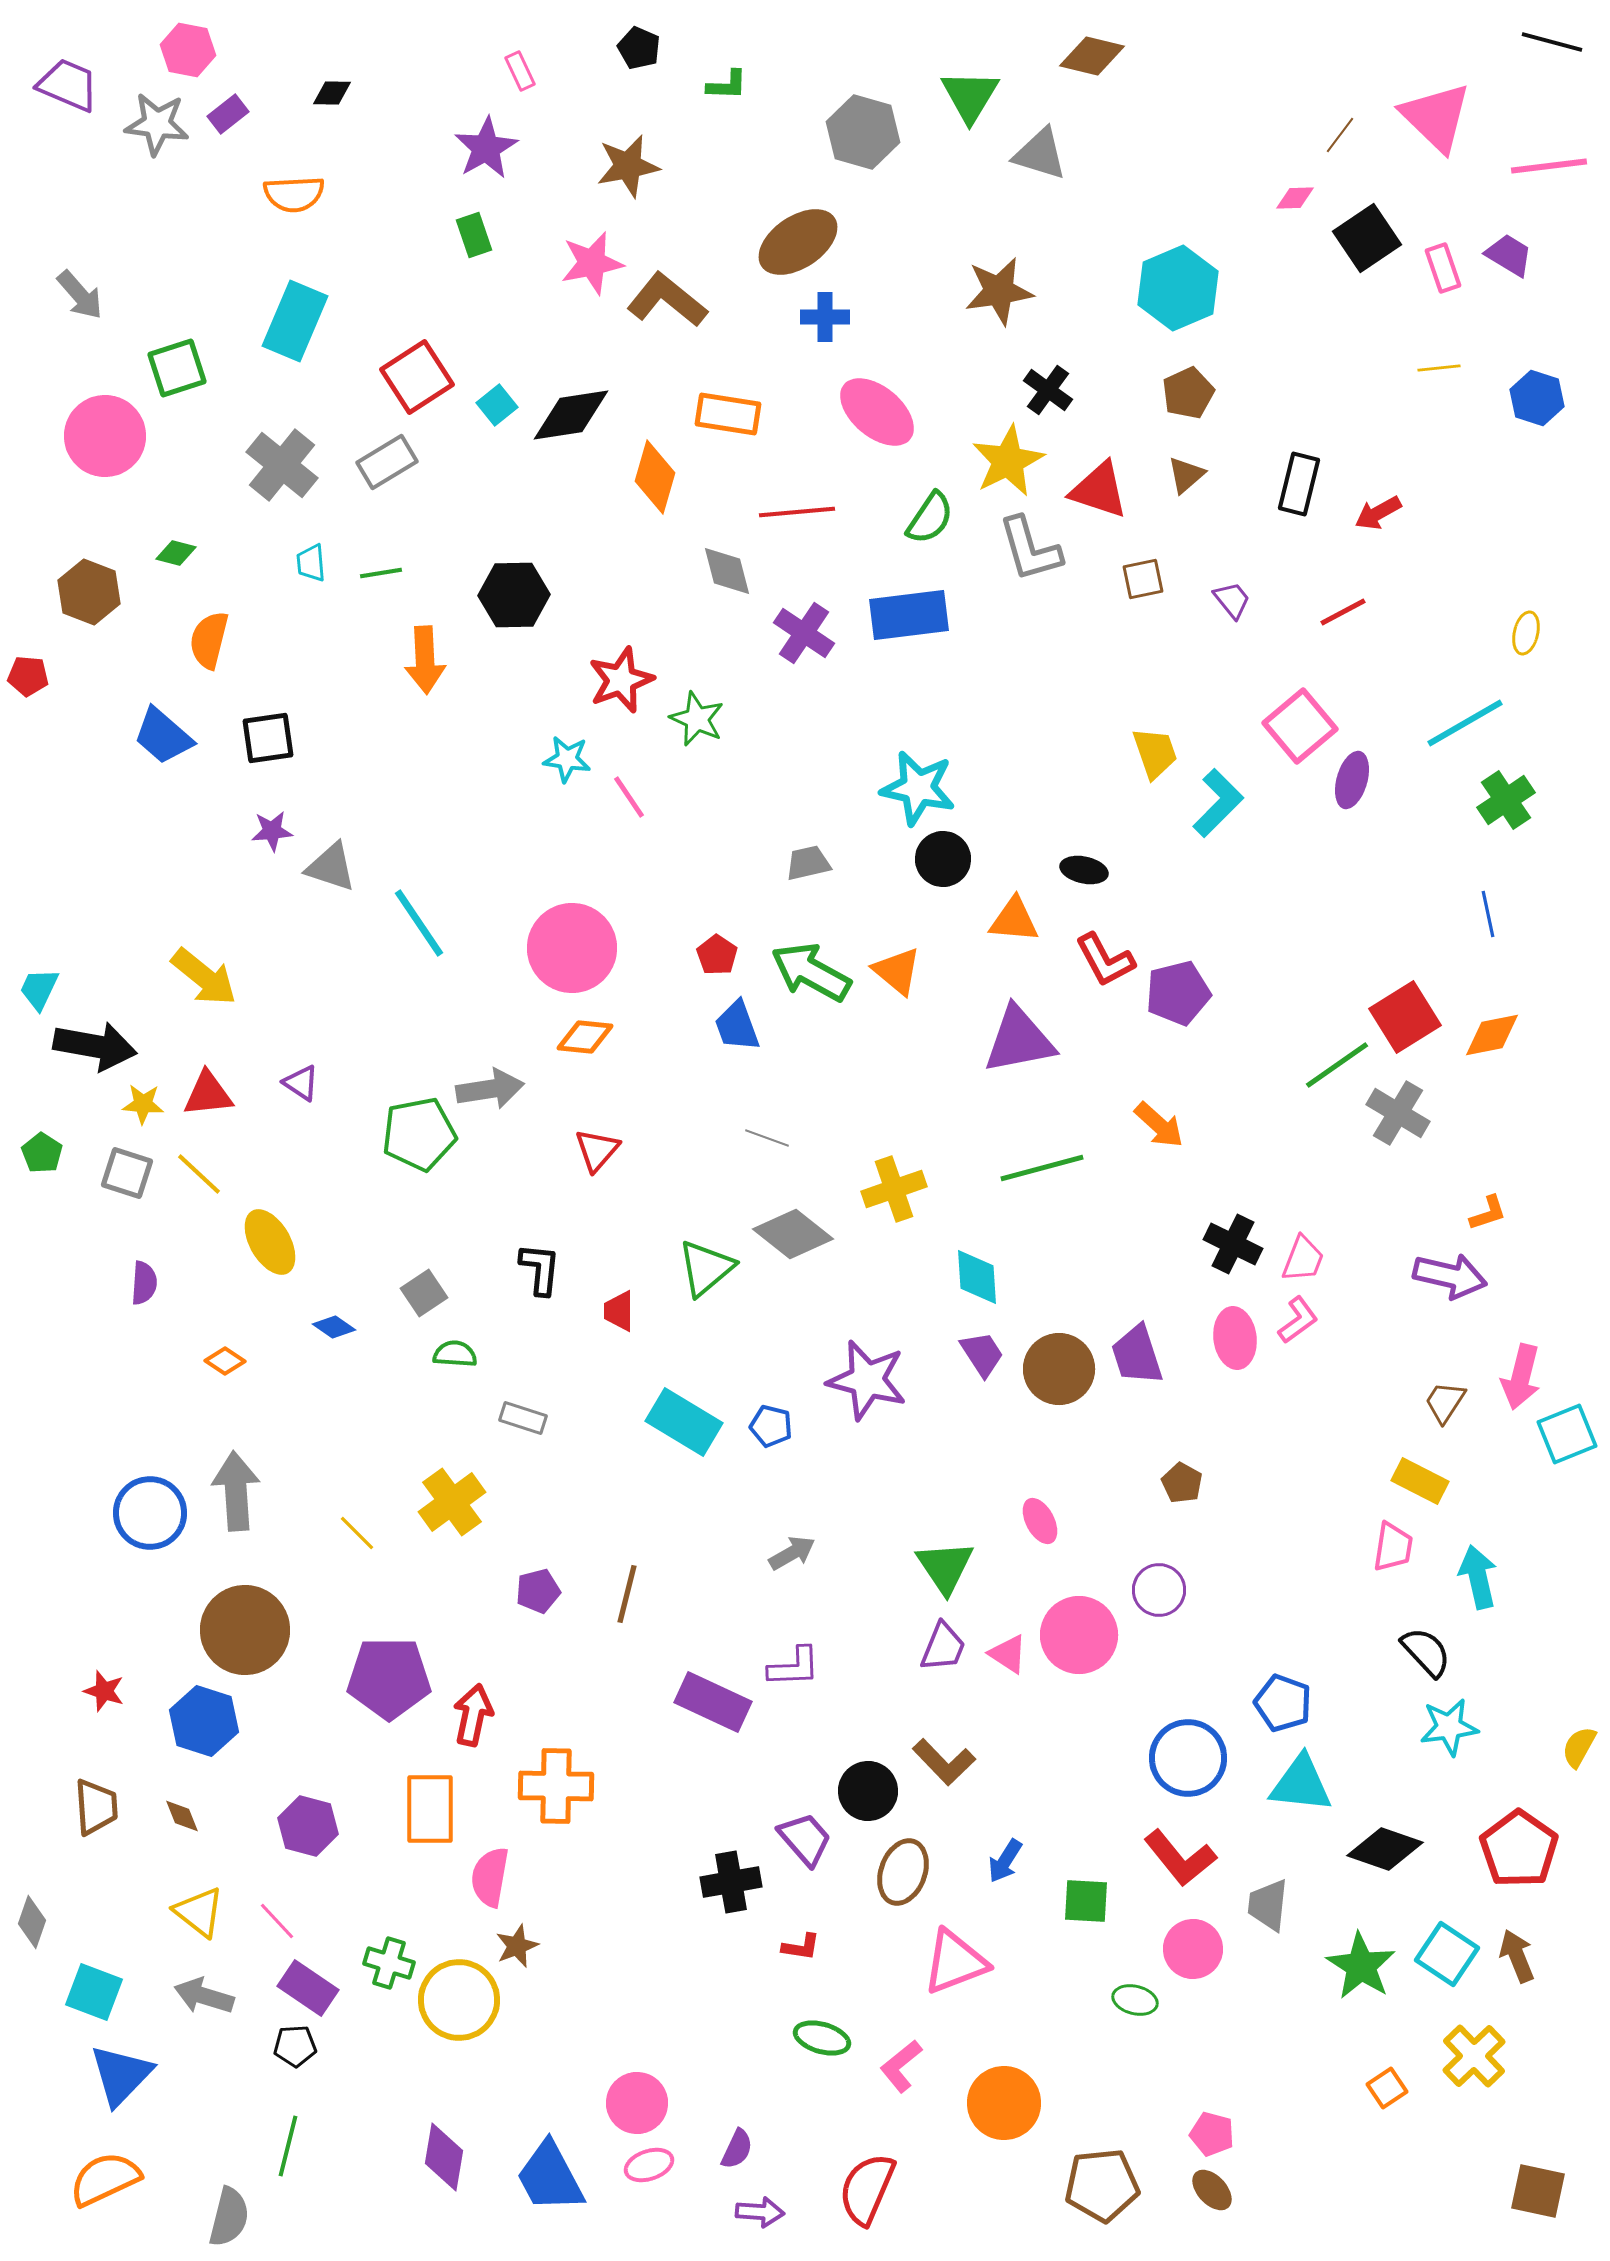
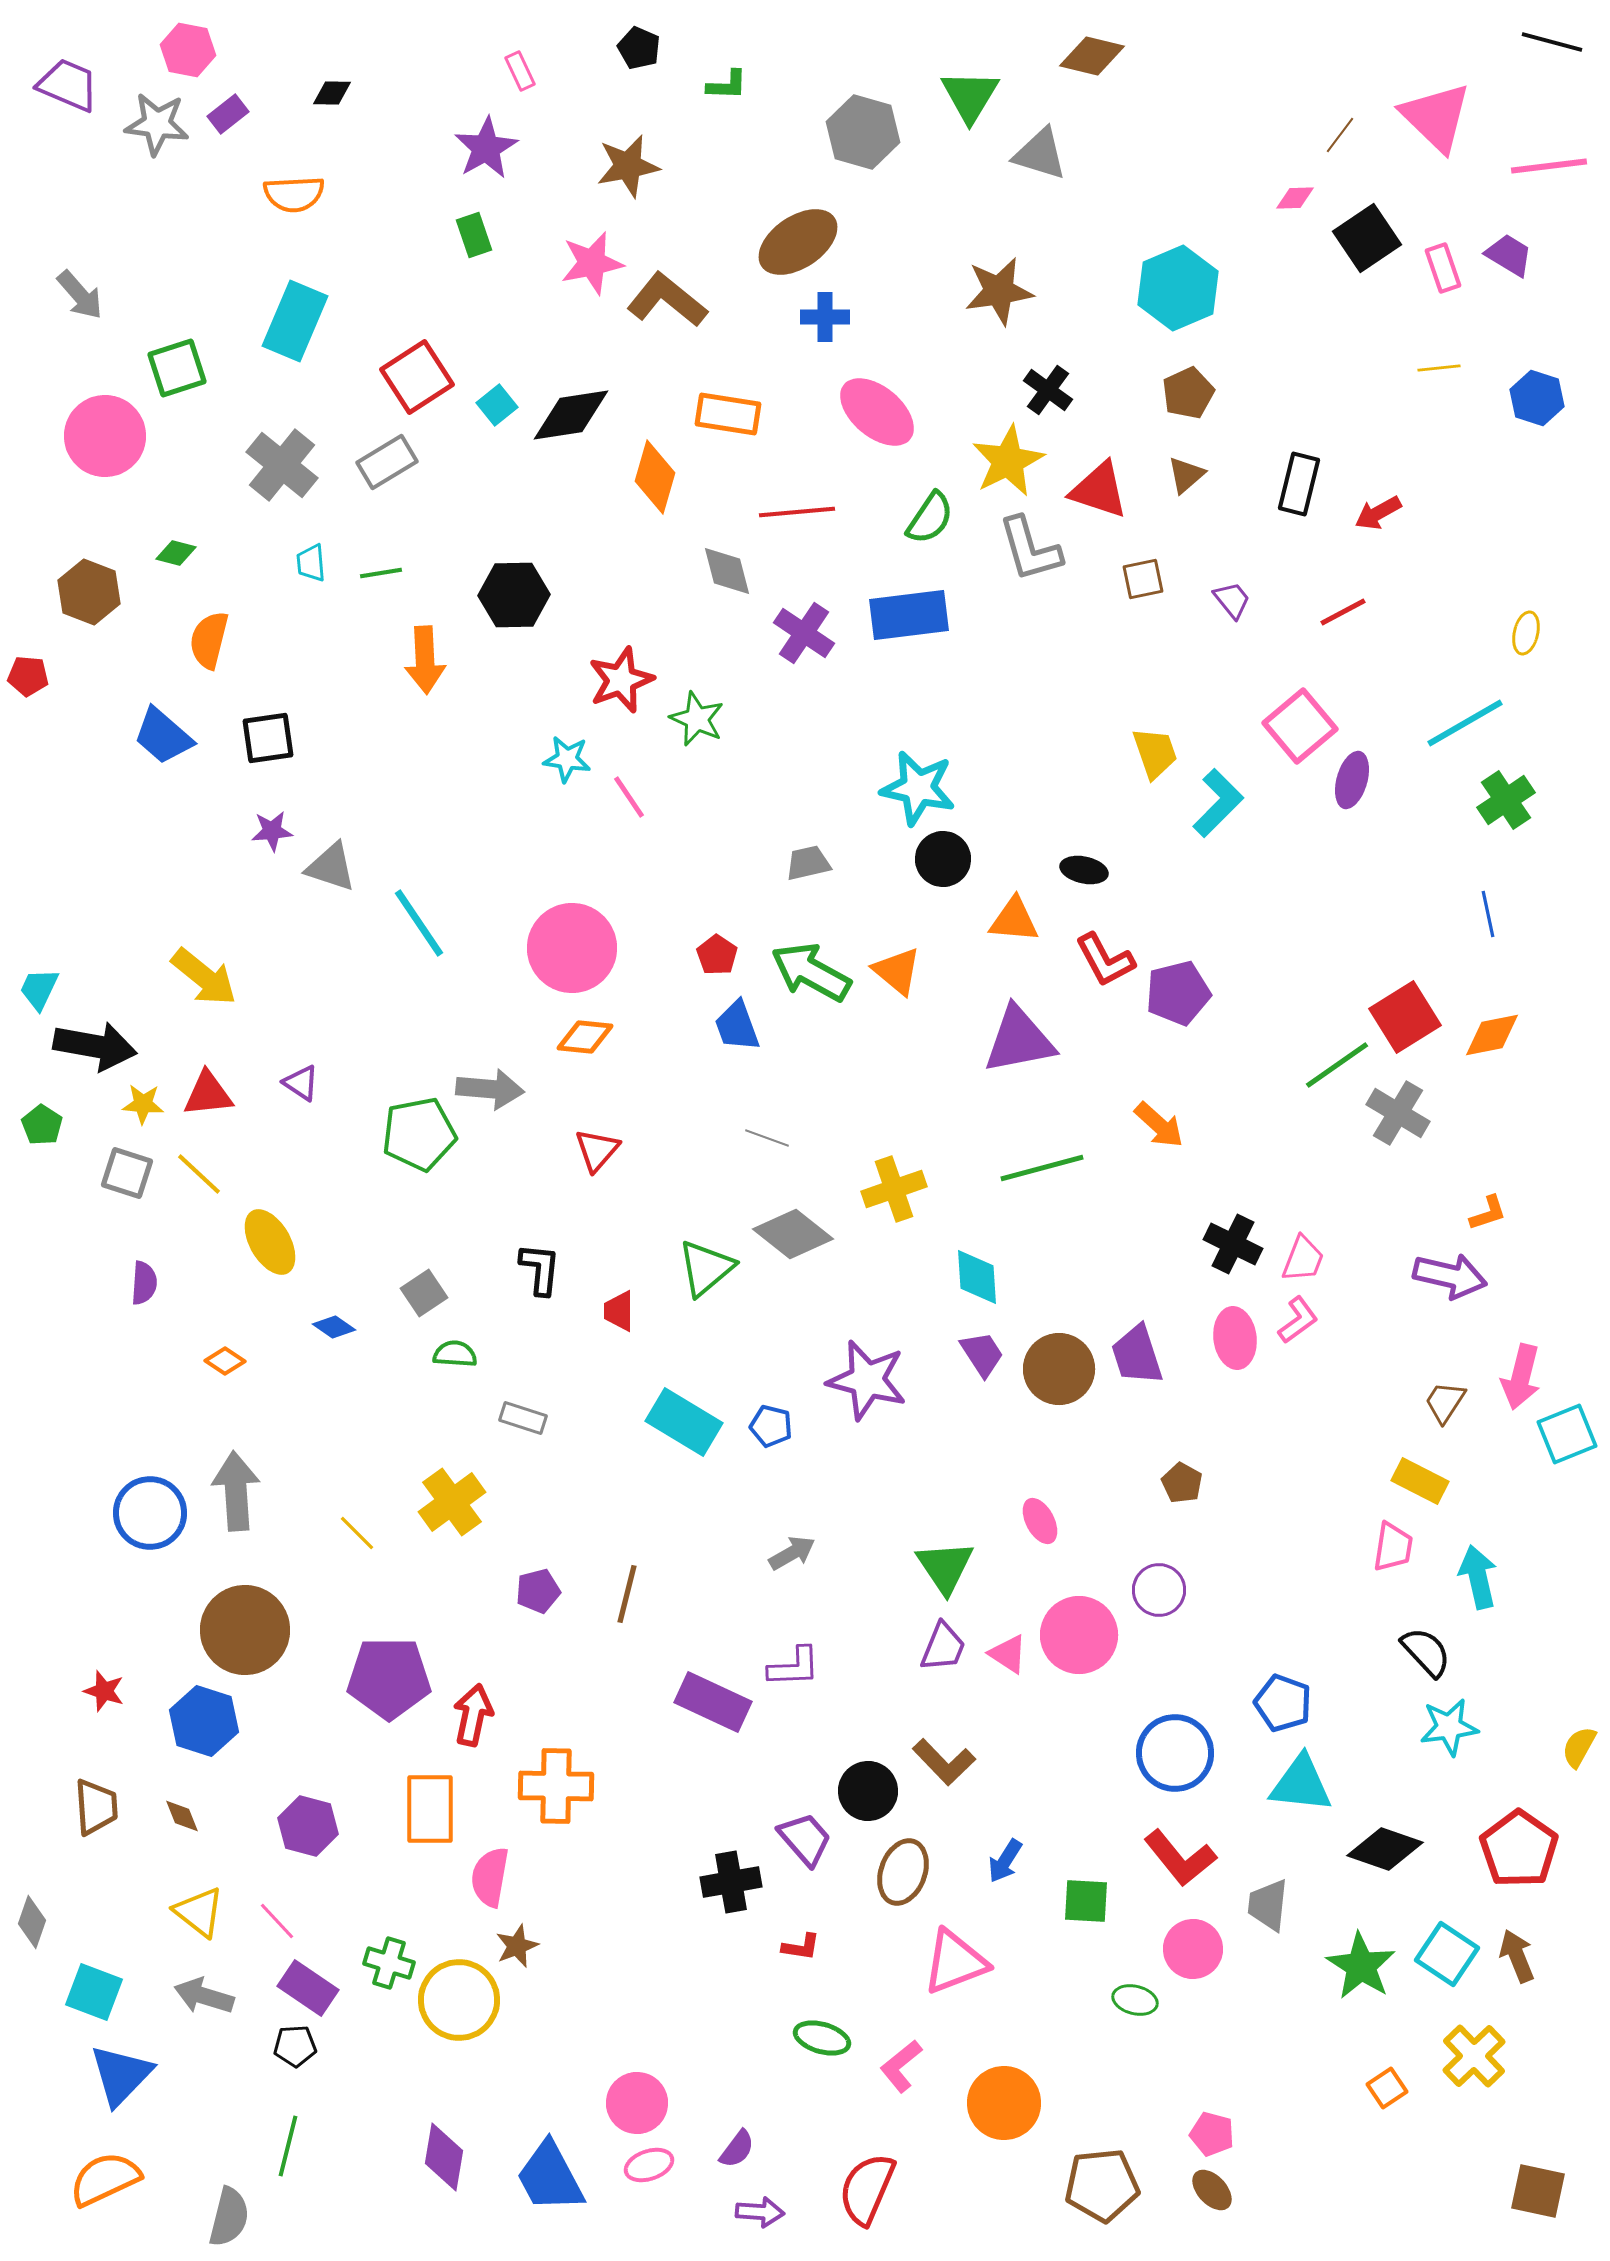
gray arrow at (490, 1089): rotated 14 degrees clockwise
green pentagon at (42, 1153): moved 28 px up
blue circle at (1188, 1758): moved 13 px left, 5 px up
purple semicircle at (737, 2149): rotated 12 degrees clockwise
